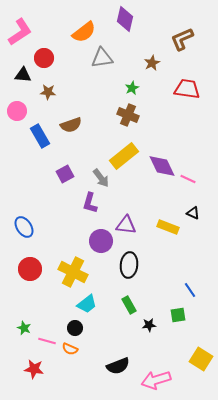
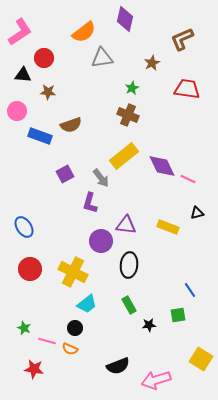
blue rectangle at (40, 136): rotated 40 degrees counterclockwise
black triangle at (193, 213): moved 4 px right; rotated 40 degrees counterclockwise
